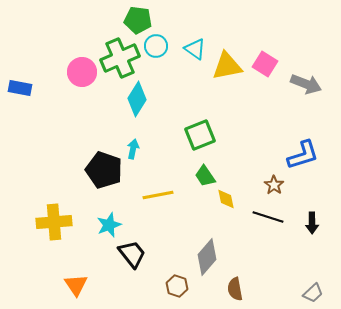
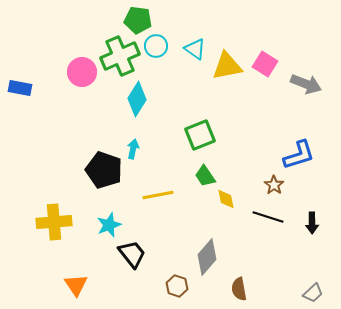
green cross: moved 2 px up
blue L-shape: moved 4 px left
brown semicircle: moved 4 px right
